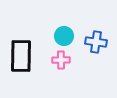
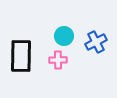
blue cross: rotated 35 degrees counterclockwise
pink cross: moved 3 px left
